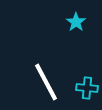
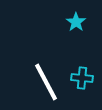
cyan cross: moved 5 px left, 10 px up
